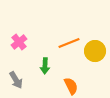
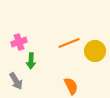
pink cross: rotated 21 degrees clockwise
green arrow: moved 14 px left, 5 px up
gray arrow: moved 1 px down
